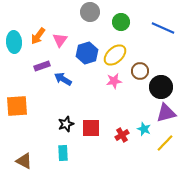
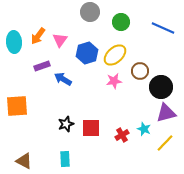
cyan rectangle: moved 2 px right, 6 px down
